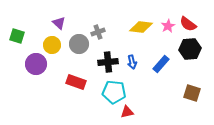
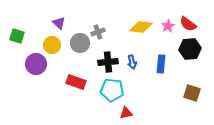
gray circle: moved 1 px right, 1 px up
blue rectangle: rotated 36 degrees counterclockwise
cyan pentagon: moved 2 px left, 2 px up
red triangle: moved 1 px left, 1 px down
